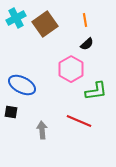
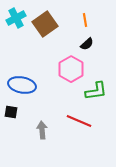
blue ellipse: rotated 16 degrees counterclockwise
